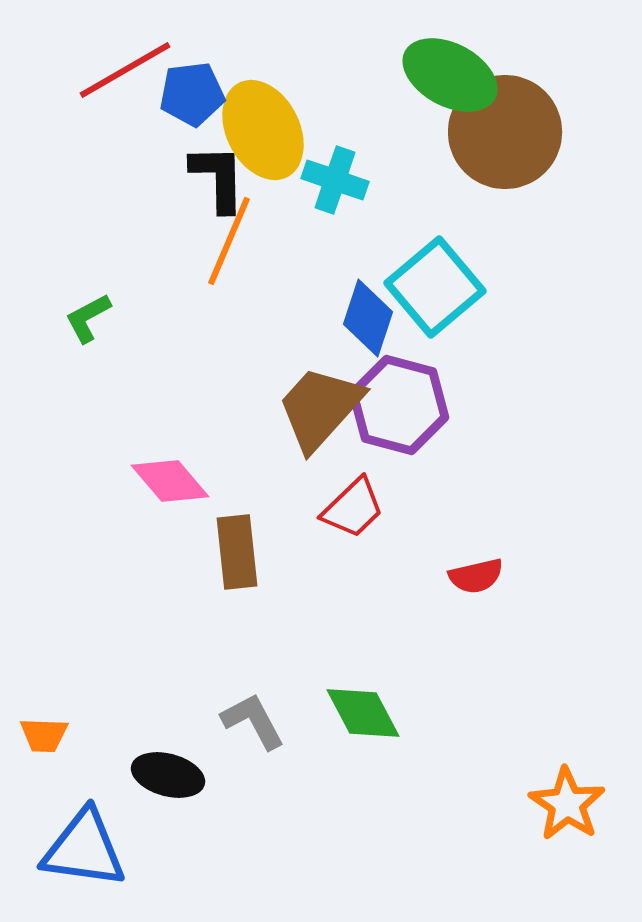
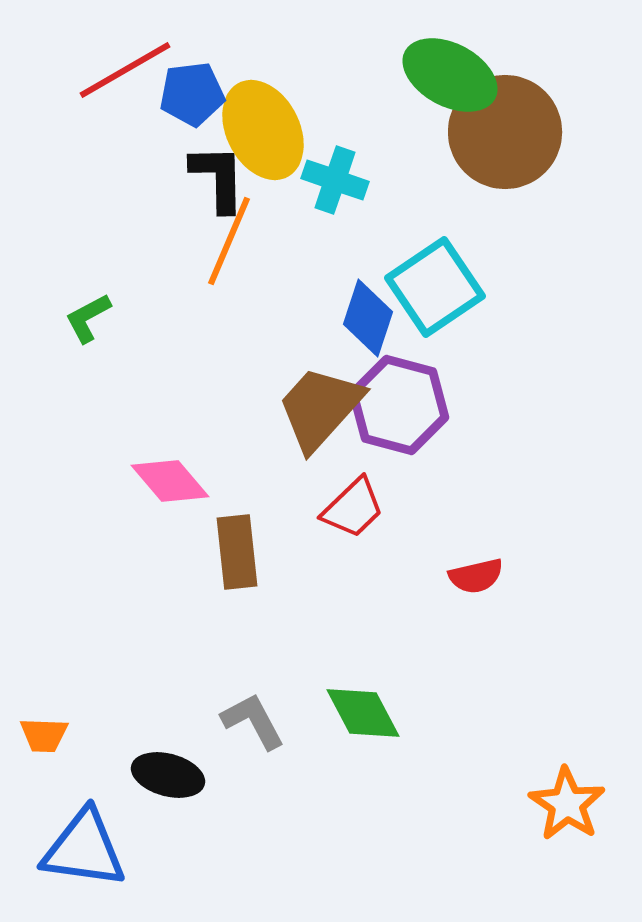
cyan square: rotated 6 degrees clockwise
